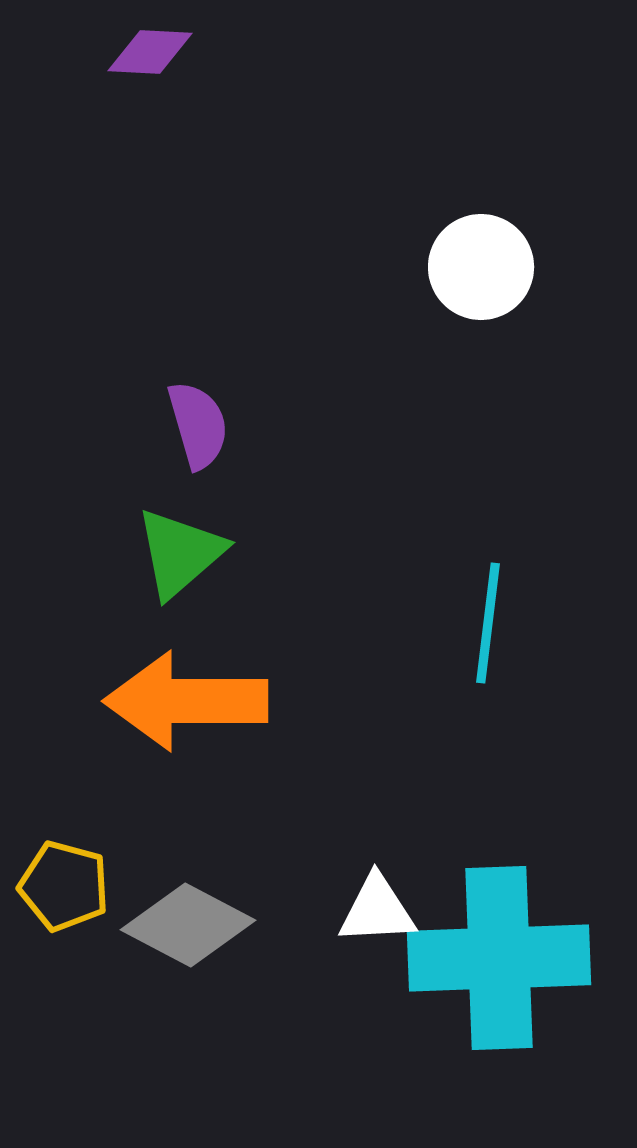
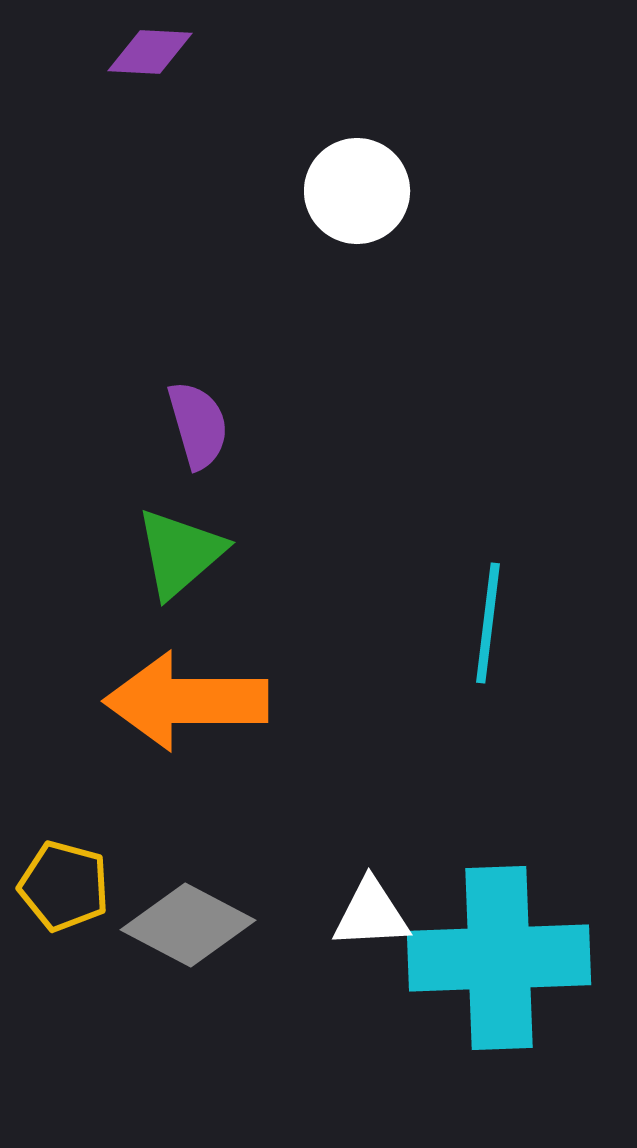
white circle: moved 124 px left, 76 px up
white triangle: moved 6 px left, 4 px down
